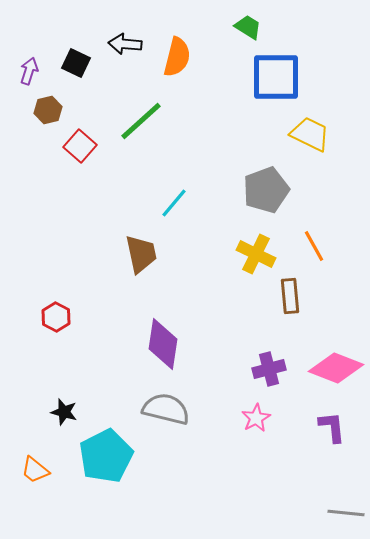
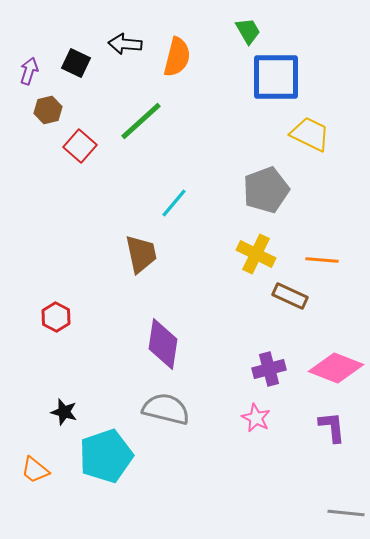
green trapezoid: moved 4 px down; rotated 28 degrees clockwise
orange line: moved 8 px right, 14 px down; rotated 56 degrees counterclockwise
brown rectangle: rotated 60 degrees counterclockwise
pink star: rotated 16 degrees counterclockwise
cyan pentagon: rotated 8 degrees clockwise
